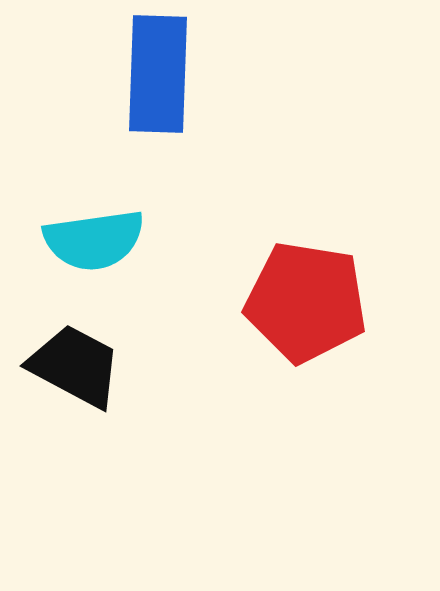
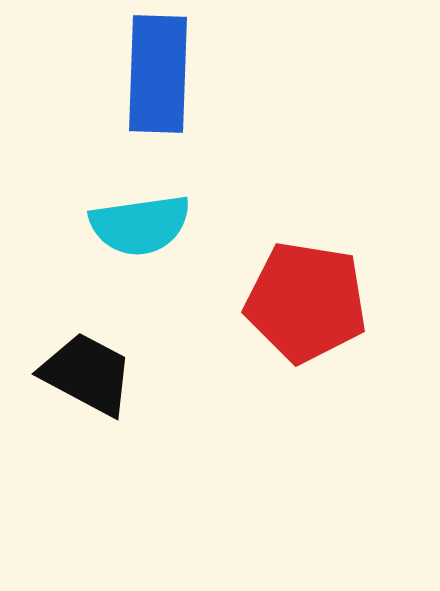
cyan semicircle: moved 46 px right, 15 px up
black trapezoid: moved 12 px right, 8 px down
